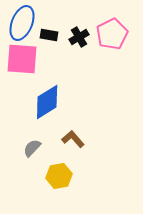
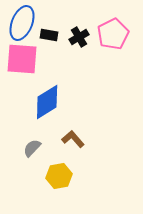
pink pentagon: moved 1 px right
